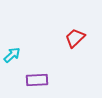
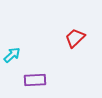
purple rectangle: moved 2 px left
